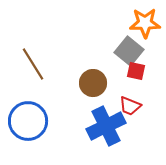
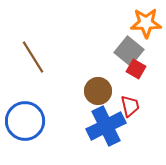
orange star: moved 1 px right
brown line: moved 7 px up
red square: moved 2 px up; rotated 18 degrees clockwise
brown circle: moved 5 px right, 8 px down
red trapezoid: rotated 125 degrees counterclockwise
blue circle: moved 3 px left
